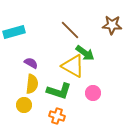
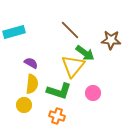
brown star: moved 1 px left, 15 px down
yellow triangle: rotated 40 degrees clockwise
